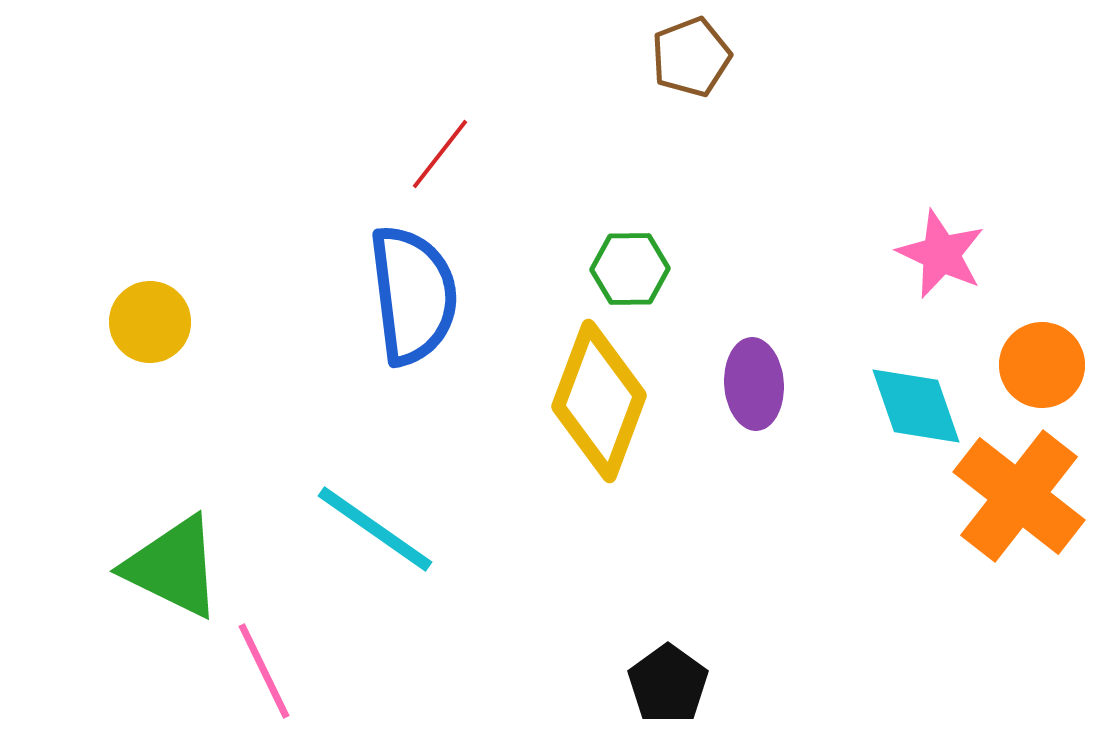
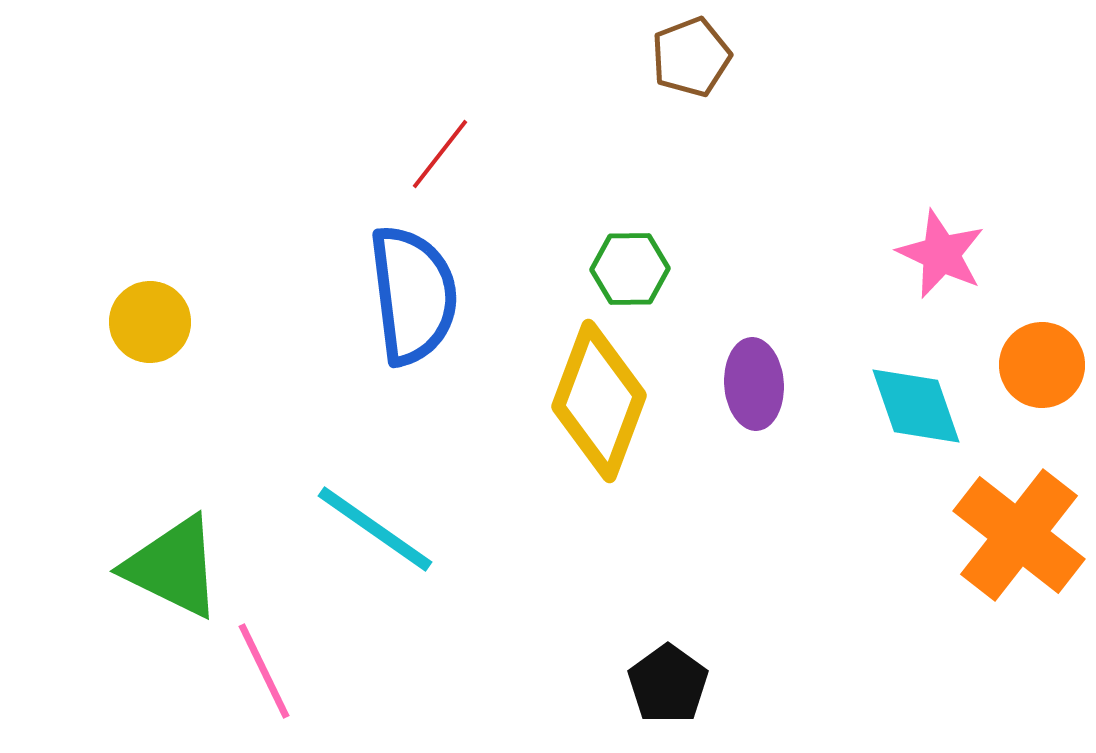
orange cross: moved 39 px down
